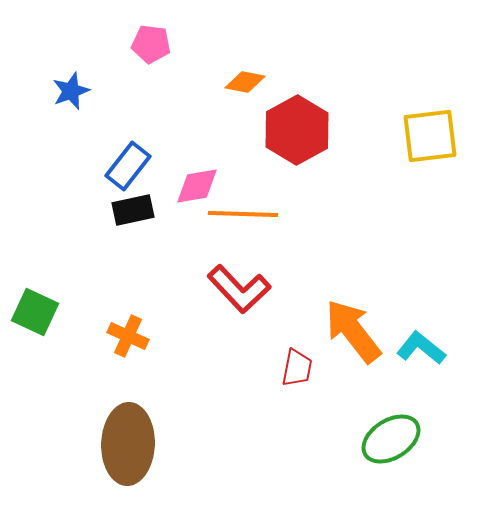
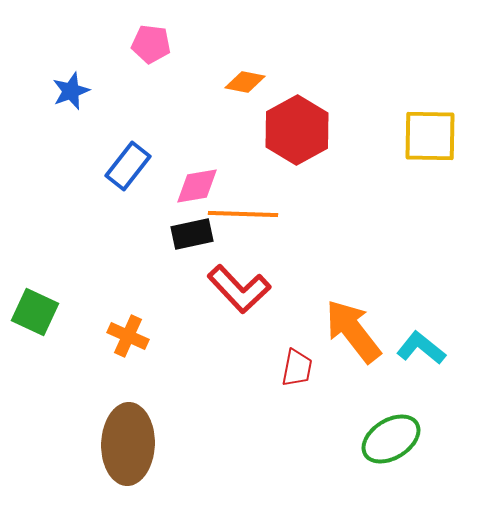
yellow square: rotated 8 degrees clockwise
black rectangle: moved 59 px right, 24 px down
